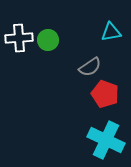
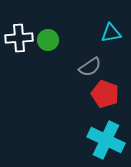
cyan triangle: moved 1 px down
